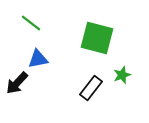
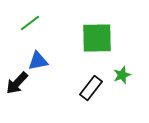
green line: moved 1 px left; rotated 75 degrees counterclockwise
green square: rotated 16 degrees counterclockwise
blue triangle: moved 2 px down
